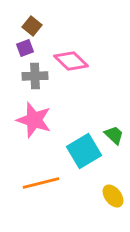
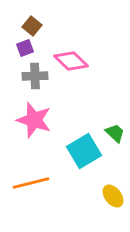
green trapezoid: moved 1 px right, 2 px up
orange line: moved 10 px left
